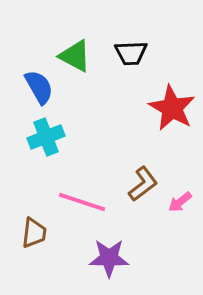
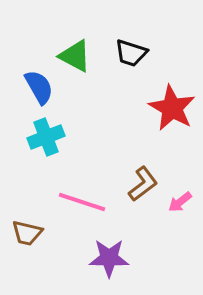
black trapezoid: rotated 20 degrees clockwise
brown trapezoid: moved 7 px left; rotated 96 degrees clockwise
